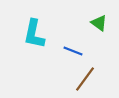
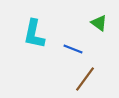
blue line: moved 2 px up
